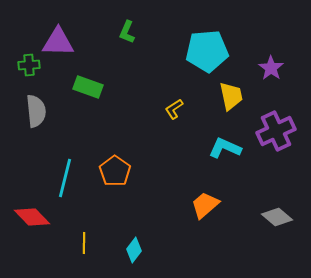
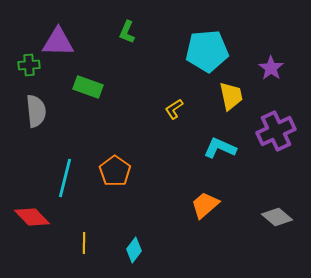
cyan L-shape: moved 5 px left
